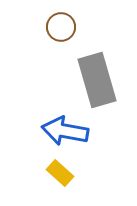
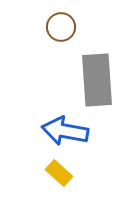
gray rectangle: rotated 12 degrees clockwise
yellow rectangle: moved 1 px left
